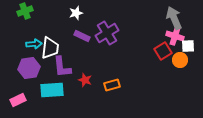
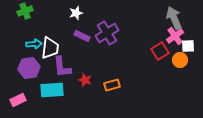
pink cross: rotated 36 degrees clockwise
red square: moved 3 px left
